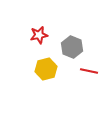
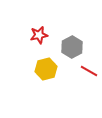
gray hexagon: rotated 10 degrees clockwise
red line: rotated 18 degrees clockwise
